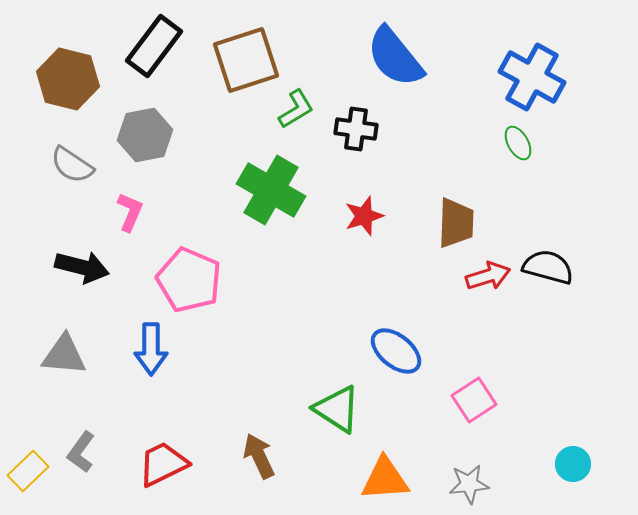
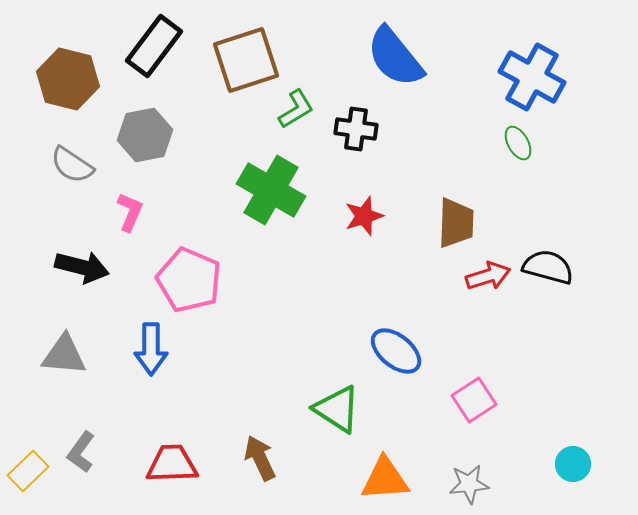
brown arrow: moved 1 px right, 2 px down
red trapezoid: moved 9 px right; rotated 24 degrees clockwise
